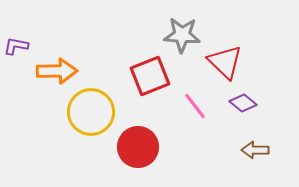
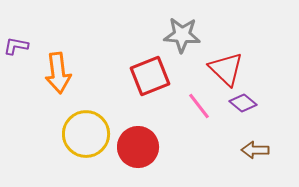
red triangle: moved 1 px right, 7 px down
orange arrow: moved 1 px right, 2 px down; rotated 84 degrees clockwise
pink line: moved 4 px right
yellow circle: moved 5 px left, 22 px down
